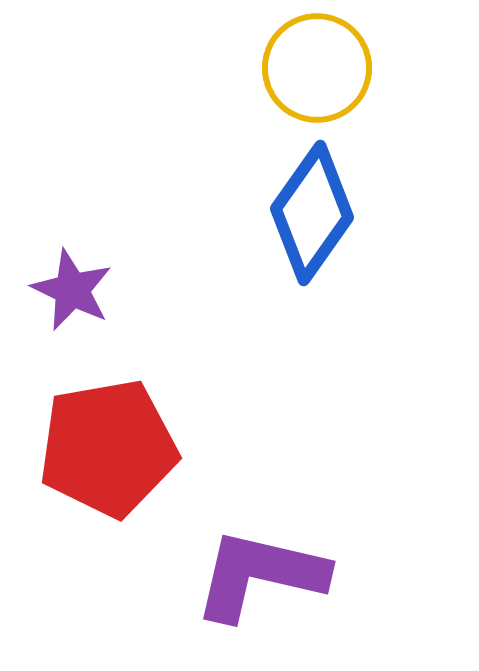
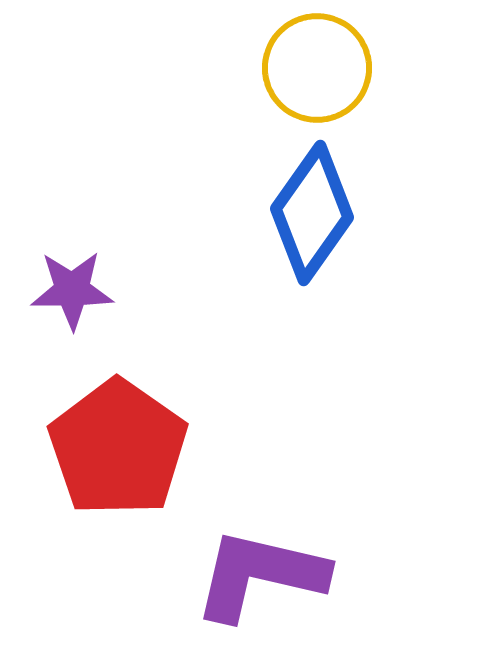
purple star: rotated 26 degrees counterclockwise
red pentagon: moved 10 px right; rotated 27 degrees counterclockwise
